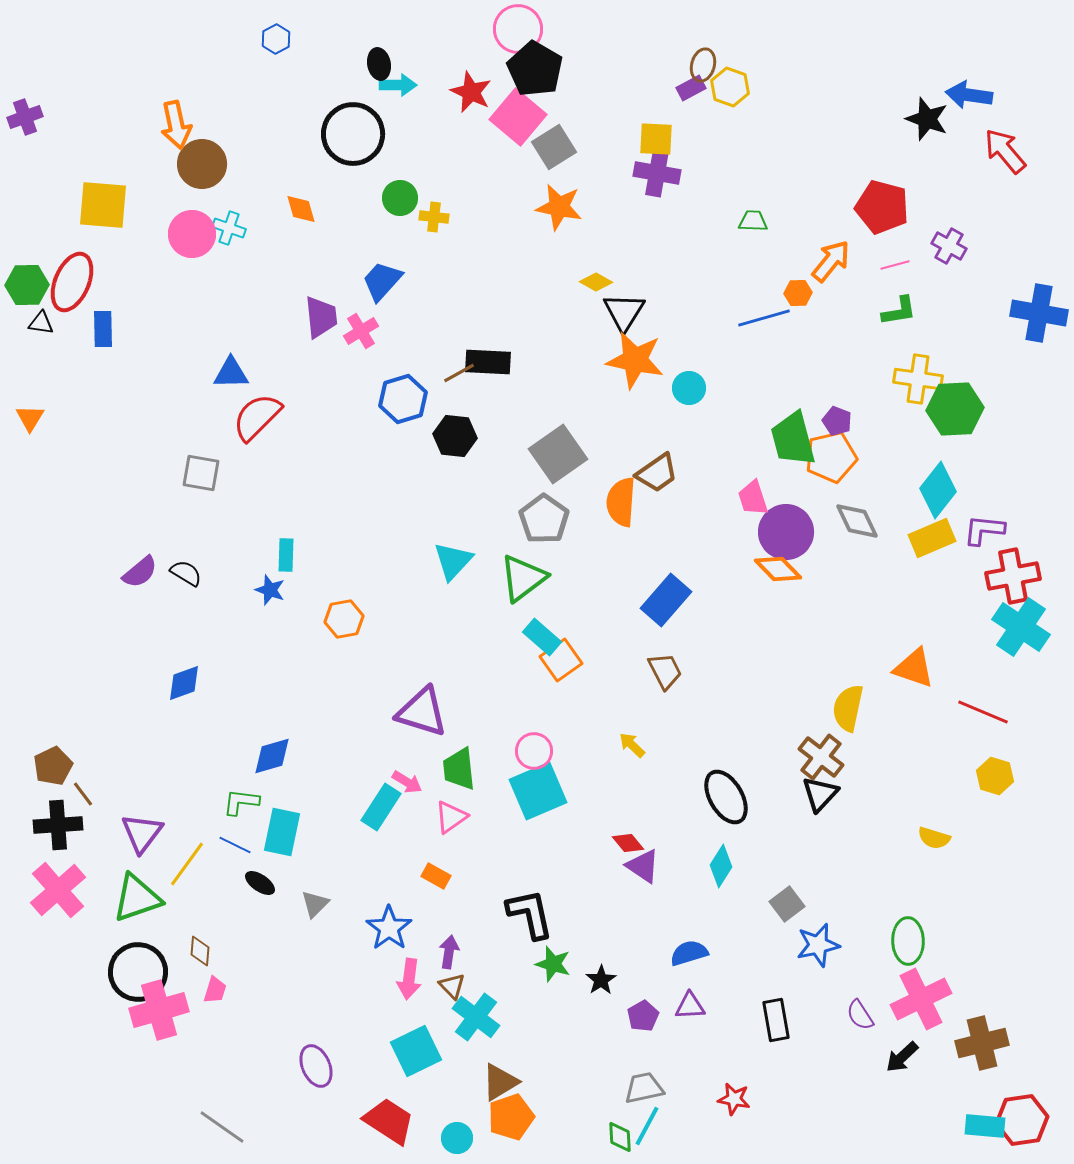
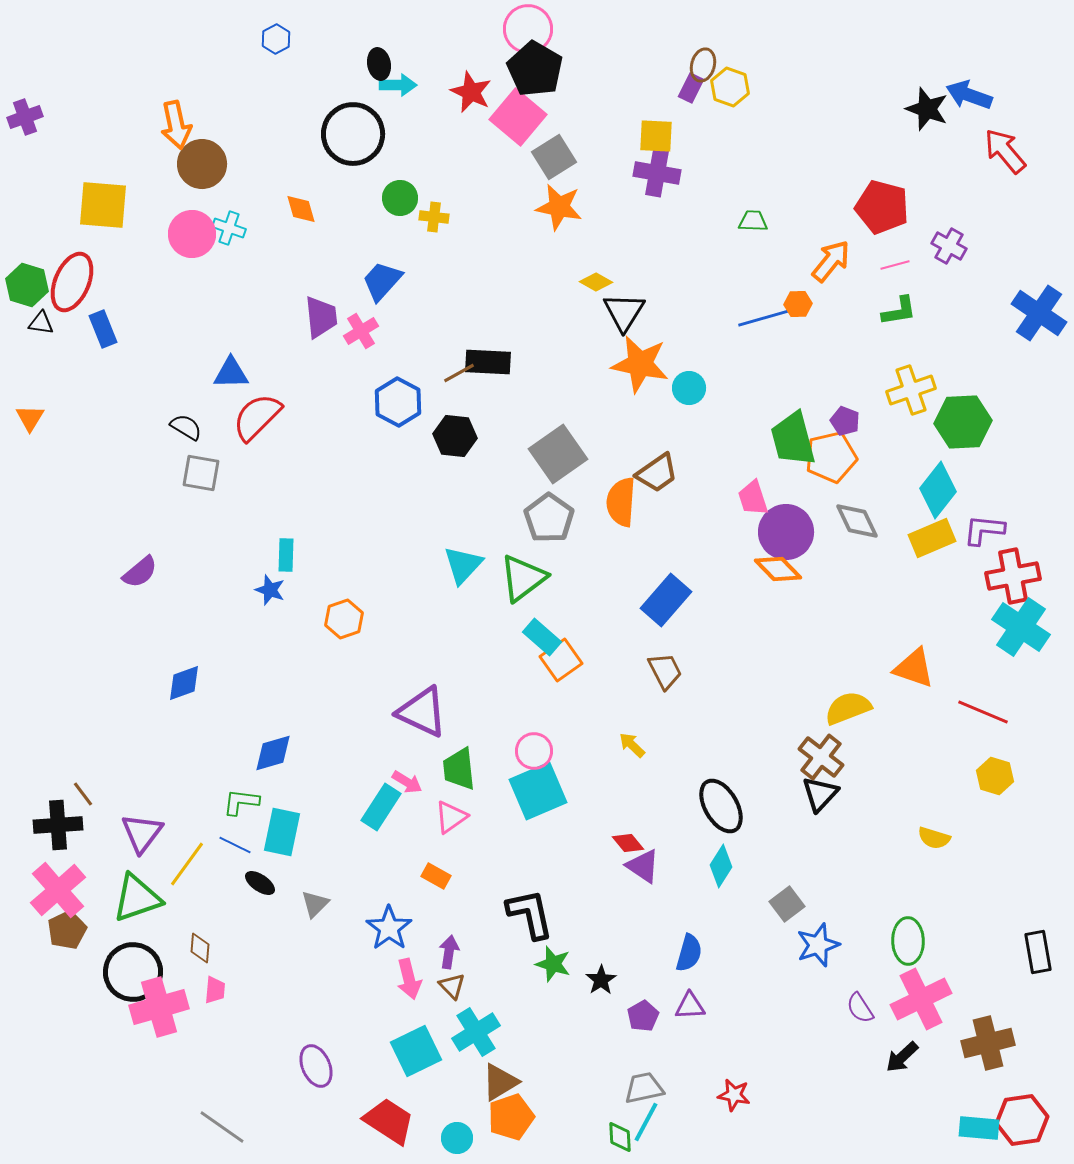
pink circle at (518, 29): moved 10 px right
purple rectangle at (691, 88): rotated 36 degrees counterclockwise
blue arrow at (969, 95): rotated 12 degrees clockwise
black star at (927, 119): moved 10 px up
yellow square at (656, 139): moved 3 px up
gray square at (554, 147): moved 10 px down
green hexagon at (27, 285): rotated 18 degrees clockwise
orange hexagon at (798, 293): moved 11 px down
blue cross at (1039, 313): rotated 24 degrees clockwise
blue rectangle at (103, 329): rotated 21 degrees counterclockwise
orange star at (635, 360): moved 5 px right, 4 px down
yellow cross at (918, 379): moved 7 px left, 11 px down; rotated 27 degrees counterclockwise
blue hexagon at (403, 399): moved 5 px left, 3 px down; rotated 15 degrees counterclockwise
green hexagon at (955, 409): moved 8 px right, 13 px down
purple pentagon at (837, 421): moved 8 px right
gray pentagon at (544, 519): moved 5 px right, 1 px up
cyan triangle at (453, 561): moved 10 px right, 4 px down
black semicircle at (186, 573): moved 146 px up
orange hexagon at (344, 619): rotated 9 degrees counterclockwise
yellow semicircle at (848, 708): rotated 57 degrees clockwise
purple triangle at (422, 712): rotated 8 degrees clockwise
blue diamond at (272, 756): moved 1 px right, 3 px up
brown pentagon at (53, 766): moved 14 px right, 164 px down
black ellipse at (726, 797): moved 5 px left, 9 px down
blue star at (818, 945): rotated 6 degrees counterclockwise
brown diamond at (200, 951): moved 3 px up
blue semicircle at (689, 953): rotated 123 degrees clockwise
black circle at (138, 972): moved 5 px left
pink arrow at (409, 979): rotated 21 degrees counterclockwise
pink trapezoid at (215, 990): rotated 12 degrees counterclockwise
pink cross at (159, 1010): moved 3 px up
purple semicircle at (860, 1015): moved 7 px up
cyan cross at (476, 1017): moved 15 px down; rotated 21 degrees clockwise
black rectangle at (776, 1020): moved 262 px right, 68 px up
brown cross at (982, 1043): moved 6 px right
red star at (734, 1099): moved 4 px up
cyan line at (647, 1126): moved 1 px left, 4 px up
cyan rectangle at (985, 1126): moved 6 px left, 2 px down
